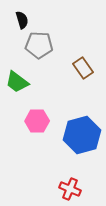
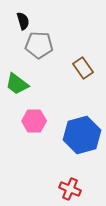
black semicircle: moved 1 px right, 1 px down
green trapezoid: moved 2 px down
pink hexagon: moved 3 px left
